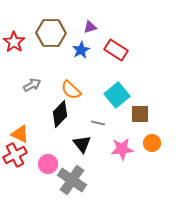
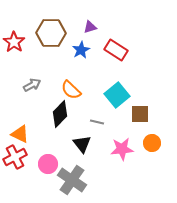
gray line: moved 1 px left, 1 px up
red cross: moved 2 px down
